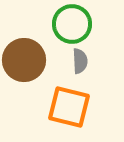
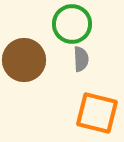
gray semicircle: moved 1 px right, 2 px up
orange square: moved 28 px right, 6 px down
